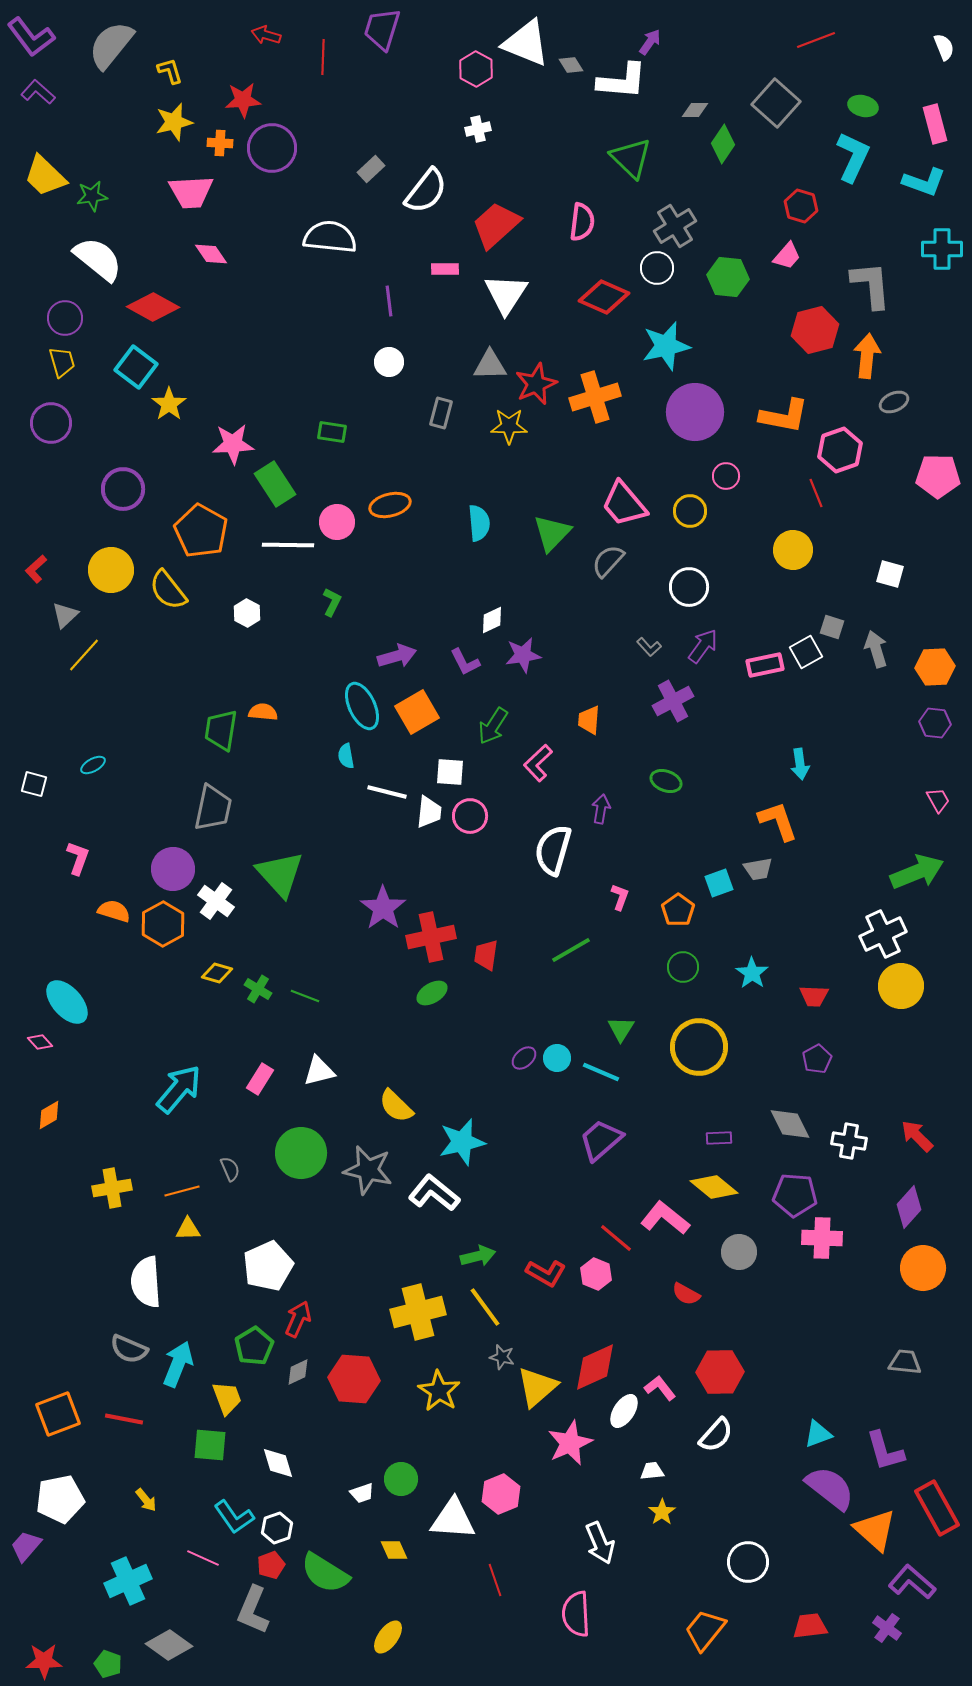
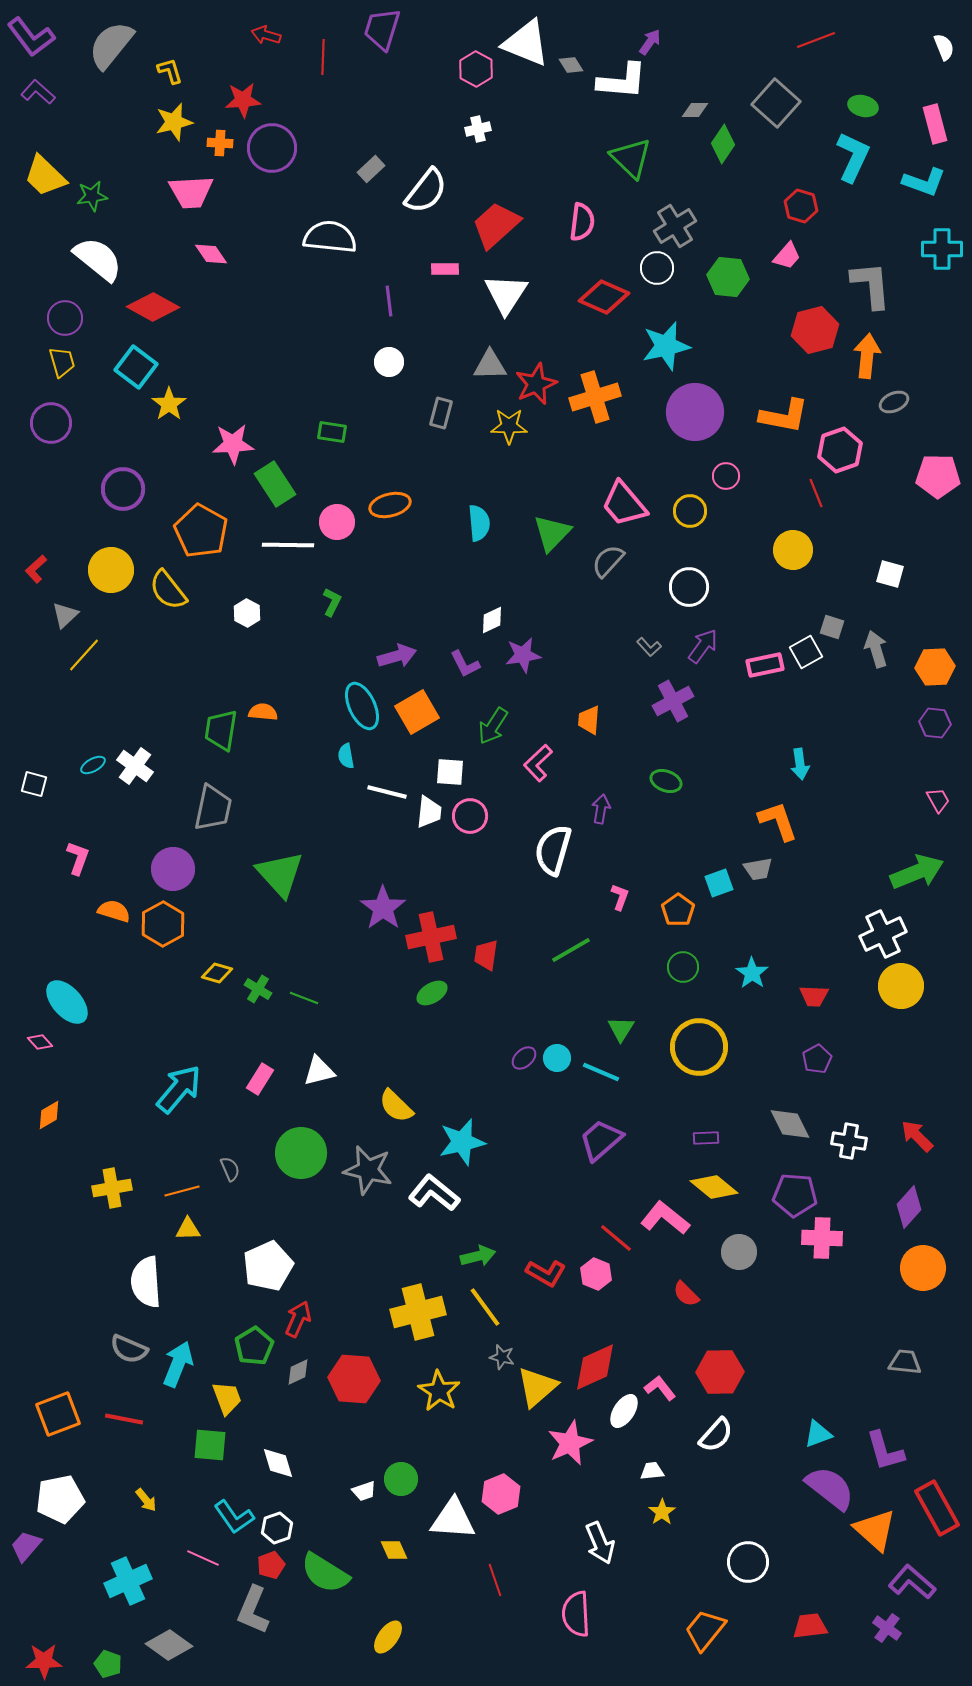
purple L-shape at (465, 662): moved 2 px down
white cross at (216, 901): moved 81 px left, 135 px up
green line at (305, 996): moved 1 px left, 2 px down
purple rectangle at (719, 1138): moved 13 px left
red semicircle at (686, 1294): rotated 16 degrees clockwise
white trapezoid at (362, 1493): moved 2 px right, 2 px up
